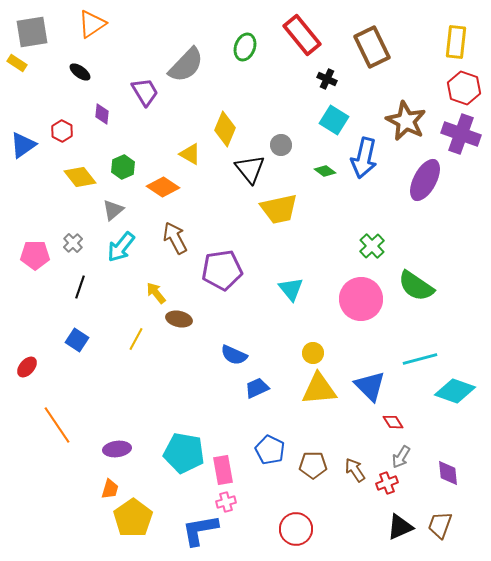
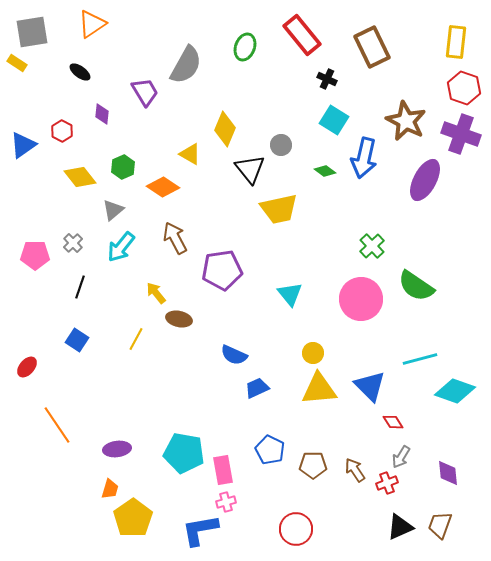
gray semicircle at (186, 65): rotated 15 degrees counterclockwise
cyan triangle at (291, 289): moved 1 px left, 5 px down
